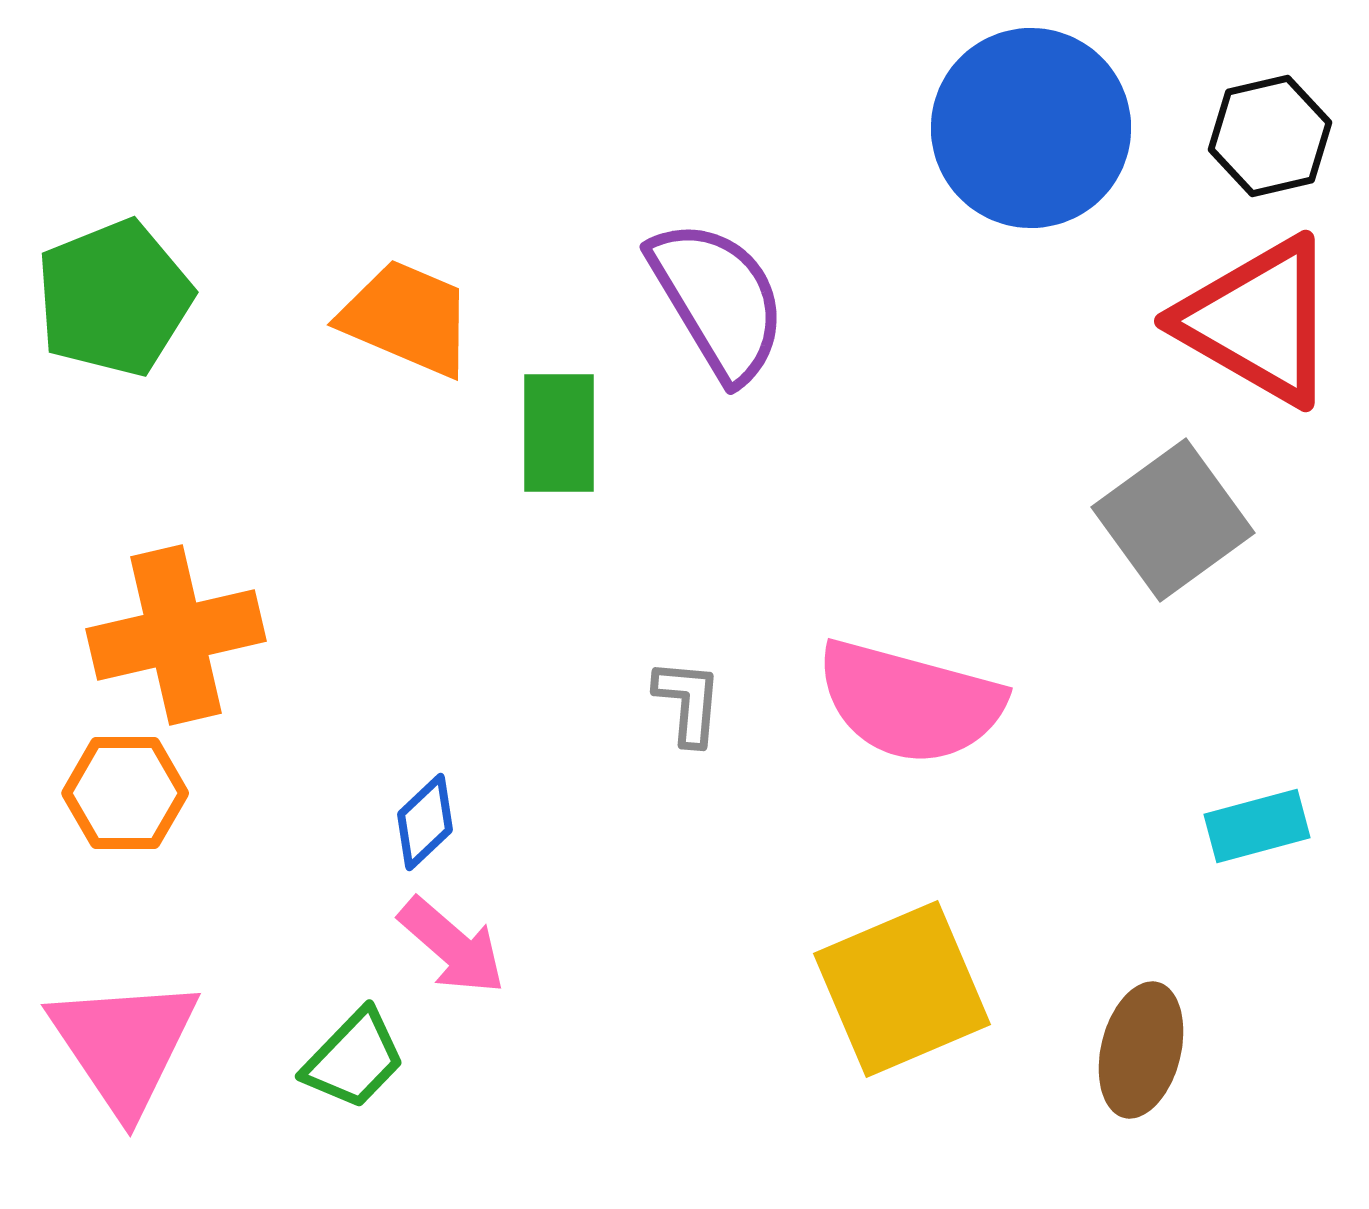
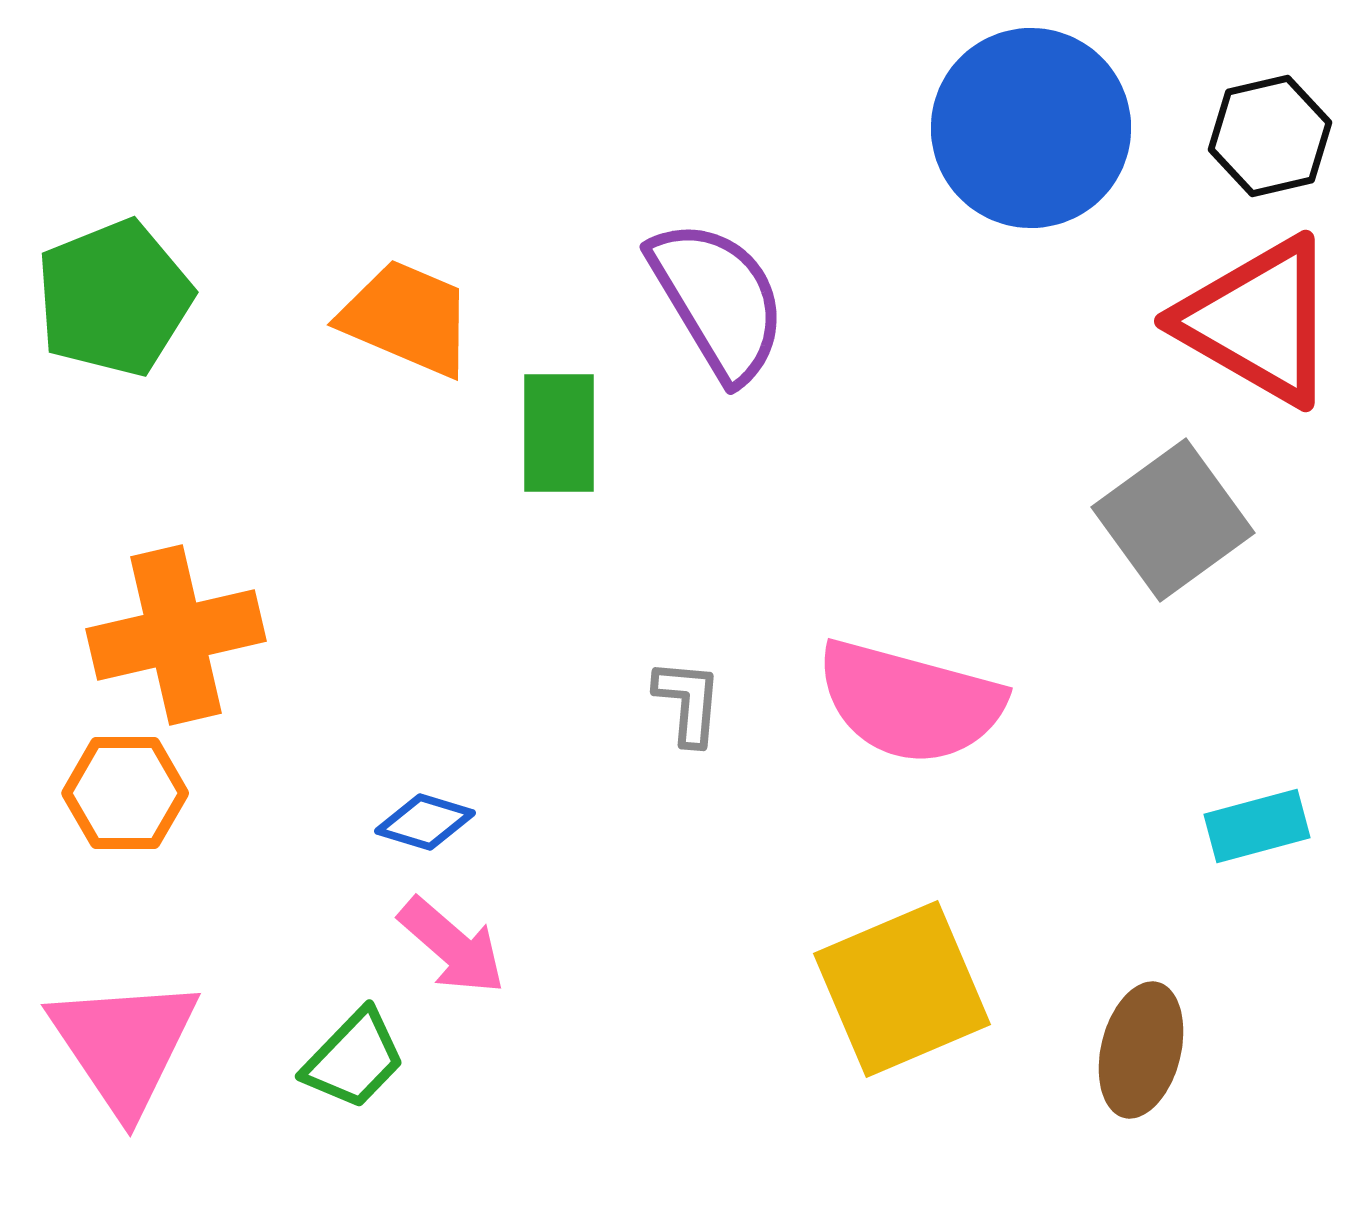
blue diamond: rotated 60 degrees clockwise
